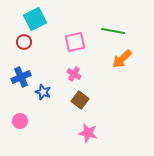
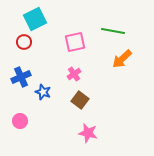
pink cross: rotated 24 degrees clockwise
